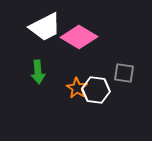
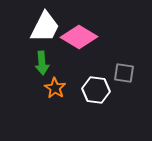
white trapezoid: rotated 36 degrees counterclockwise
green arrow: moved 4 px right, 9 px up
orange star: moved 22 px left
